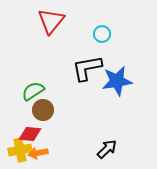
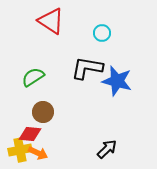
red triangle: rotated 36 degrees counterclockwise
cyan circle: moved 1 px up
black L-shape: rotated 20 degrees clockwise
blue star: rotated 24 degrees clockwise
green semicircle: moved 14 px up
brown circle: moved 2 px down
orange arrow: rotated 144 degrees counterclockwise
